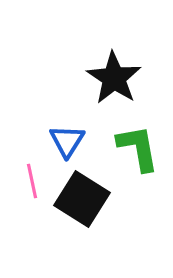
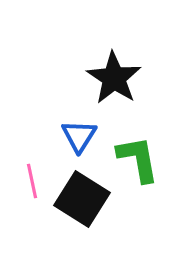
blue triangle: moved 12 px right, 5 px up
green L-shape: moved 11 px down
